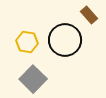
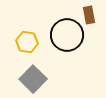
brown rectangle: rotated 30 degrees clockwise
black circle: moved 2 px right, 5 px up
